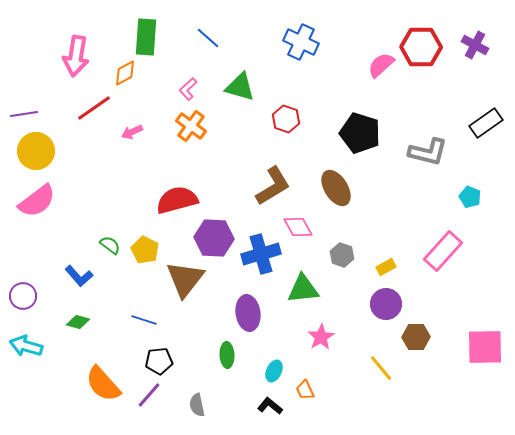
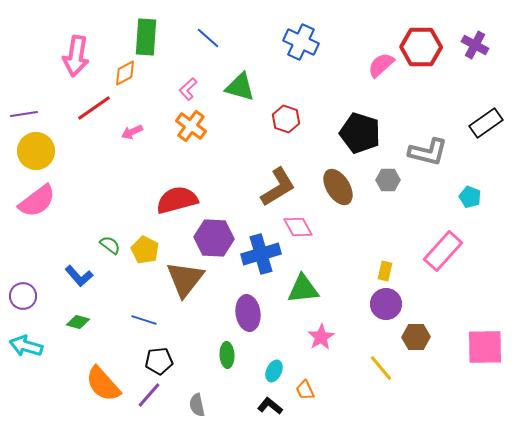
brown L-shape at (273, 186): moved 5 px right, 1 px down
brown ellipse at (336, 188): moved 2 px right, 1 px up
gray hexagon at (342, 255): moved 46 px right, 75 px up; rotated 20 degrees counterclockwise
yellow rectangle at (386, 267): moved 1 px left, 4 px down; rotated 48 degrees counterclockwise
